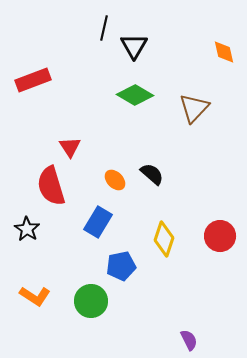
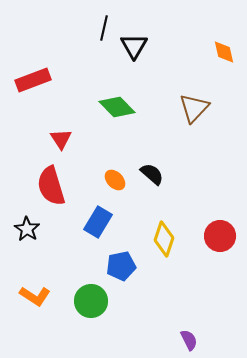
green diamond: moved 18 px left, 12 px down; rotated 15 degrees clockwise
red triangle: moved 9 px left, 8 px up
